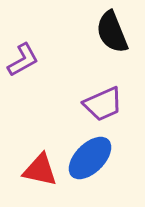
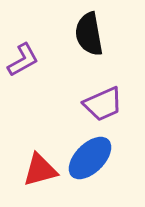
black semicircle: moved 23 px left, 2 px down; rotated 12 degrees clockwise
red triangle: rotated 27 degrees counterclockwise
